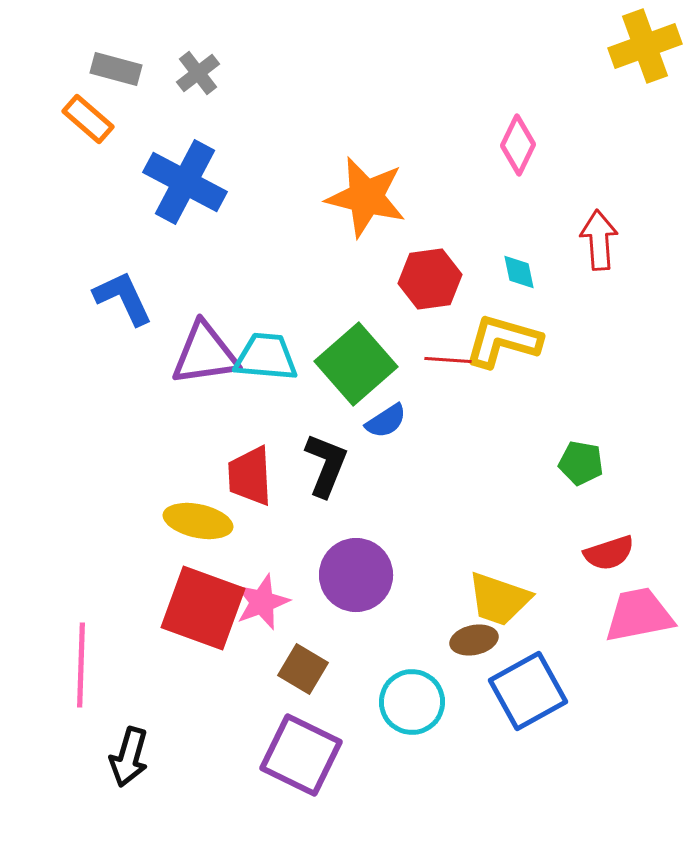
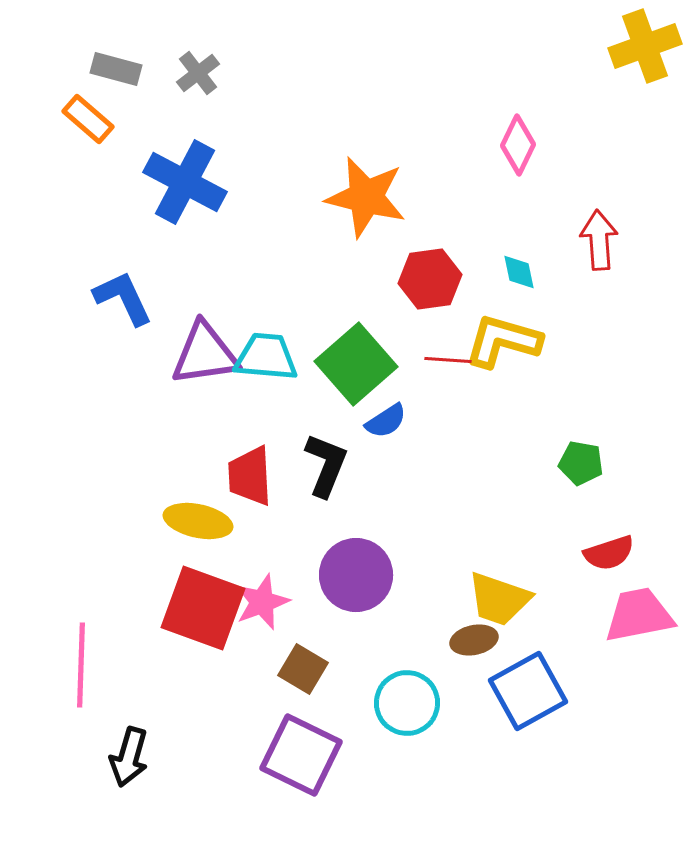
cyan circle: moved 5 px left, 1 px down
